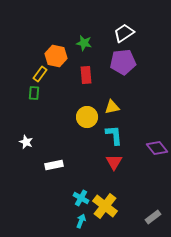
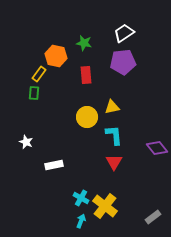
yellow rectangle: moved 1 px left
